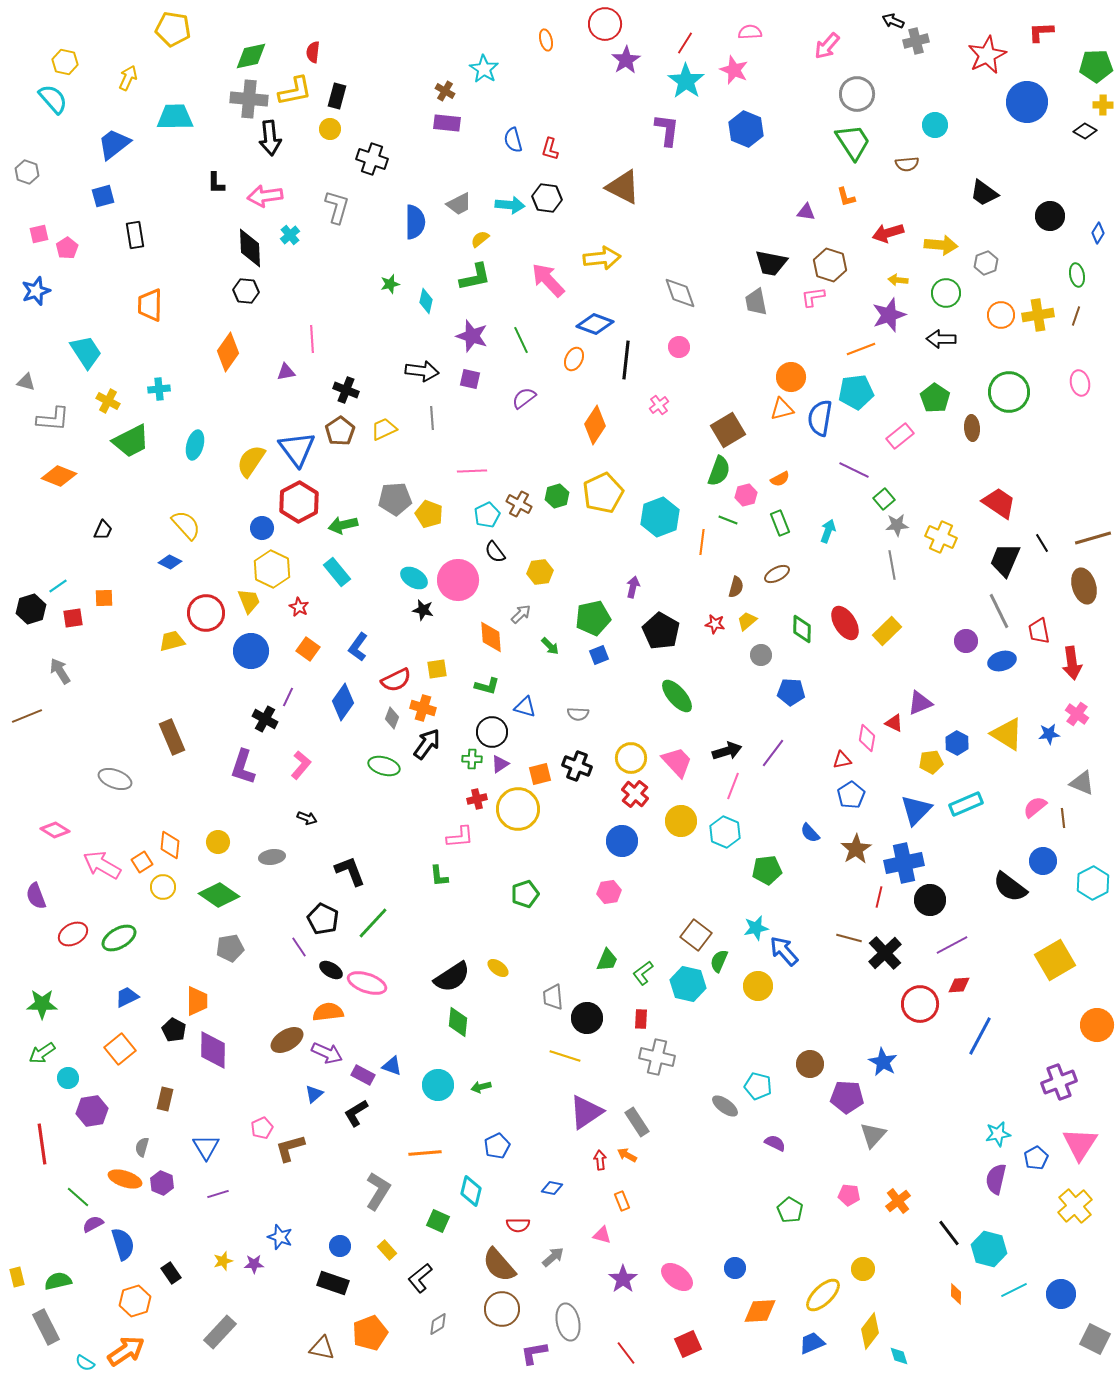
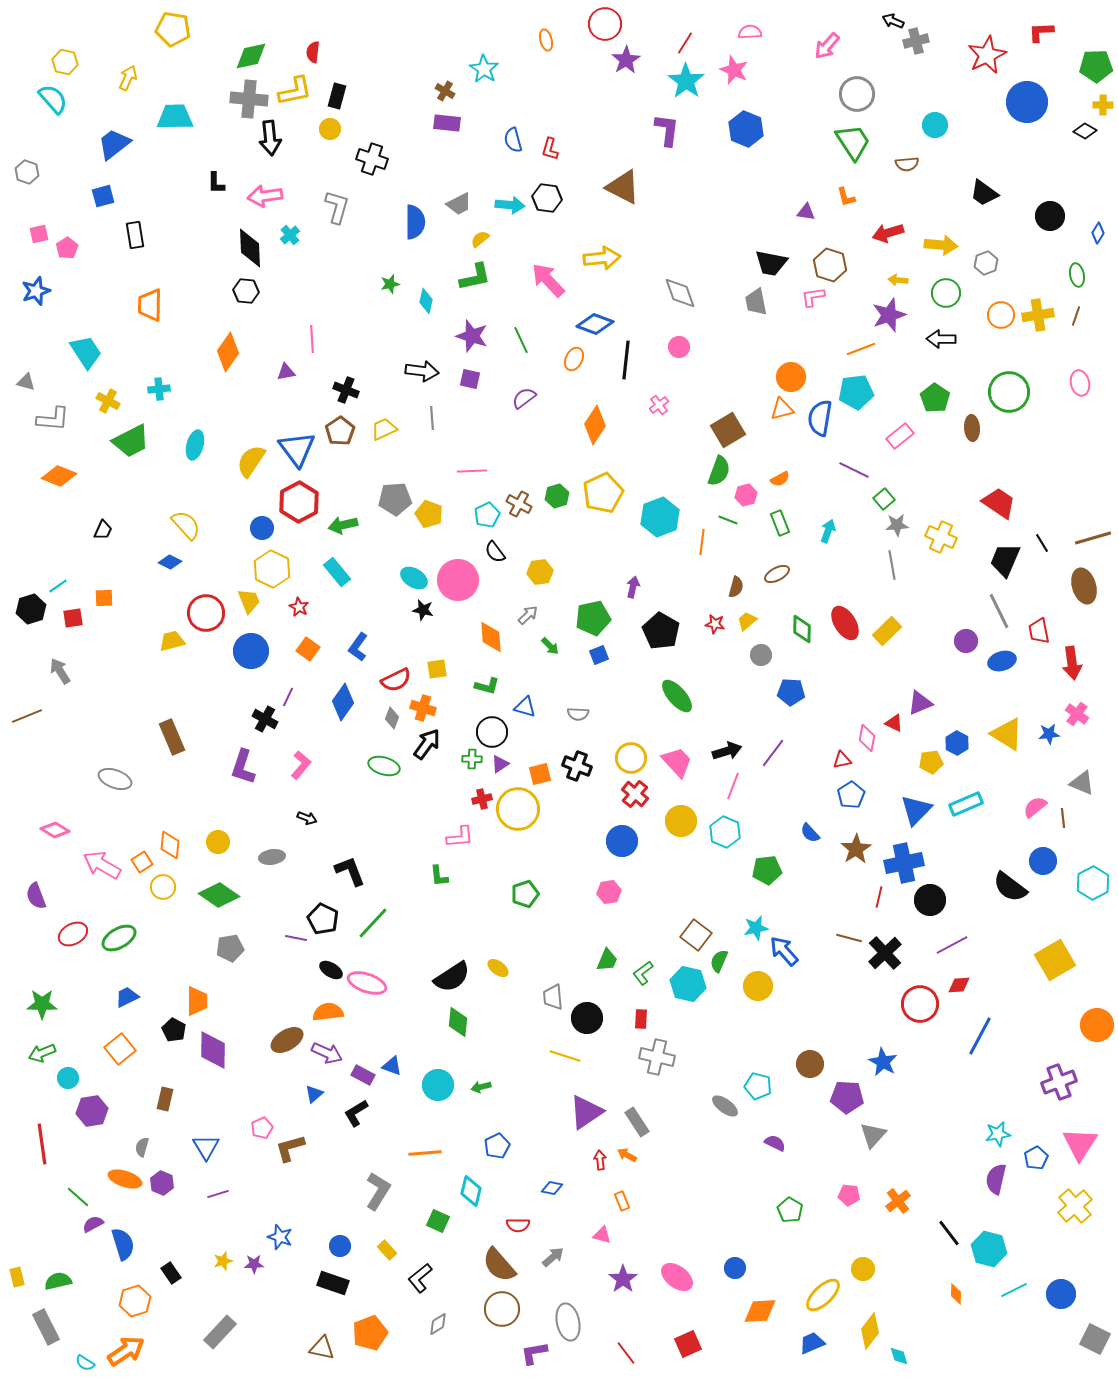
gray arrow at (521, 614): moved 7 px right, 1 px down
red cross at (477, 799): moved 5 px right
purple line at (299, 947): moved 3 px left, 9 px up; rotated 45 degrees counterclockwise
green arrow at (42, 1053): rotated 12 degrees clockwise
